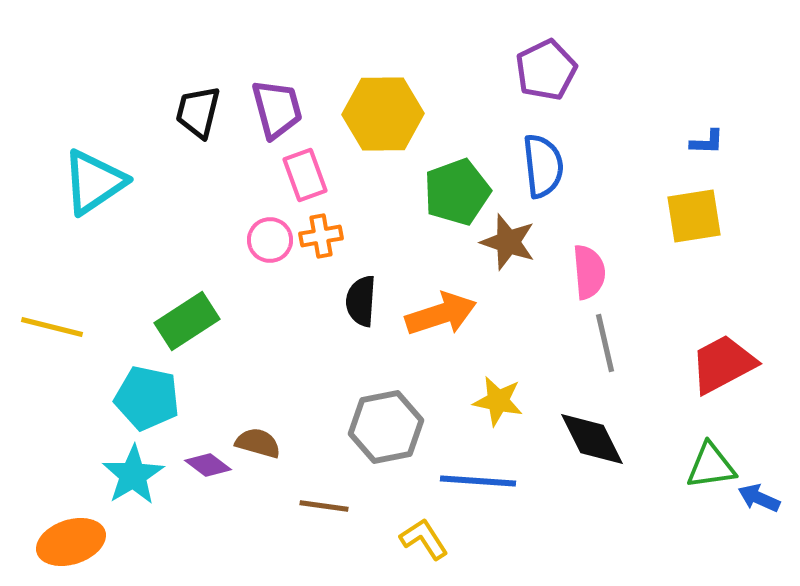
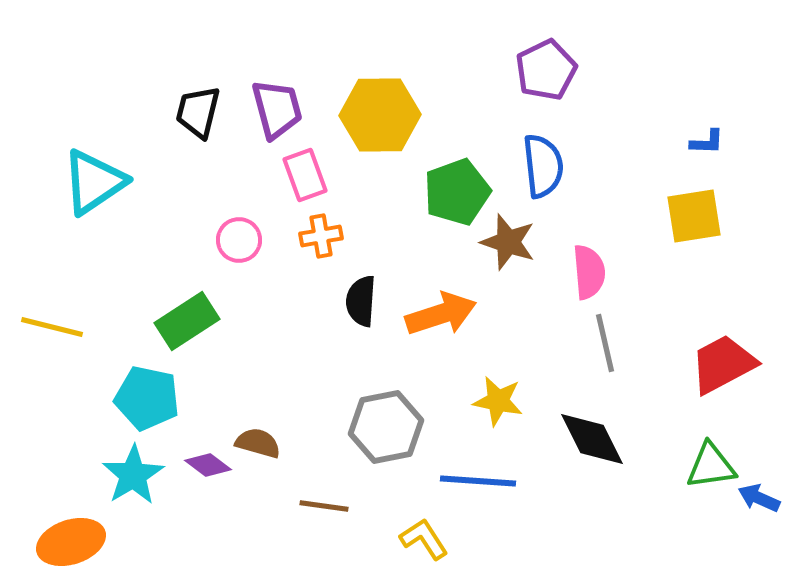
yellow hexagon: moved 3 px left, 1 px down
pink circle: moved 31 px left
